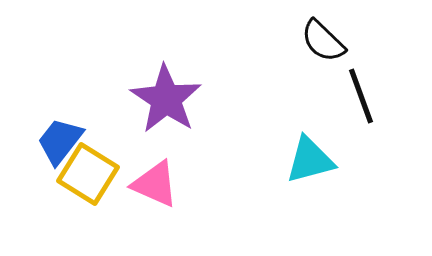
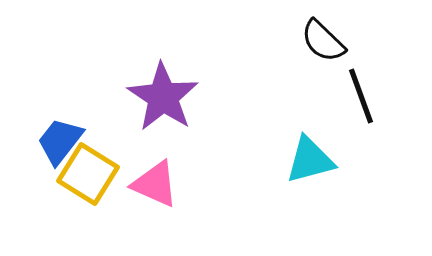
purple star: moved 3 px left, 2 px up
